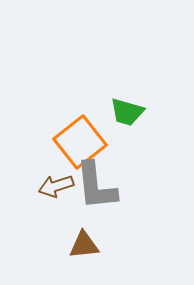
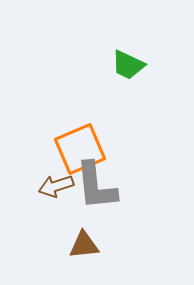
green trapezoid: moved 1 px right, 47 px up; rotated 9 degrees clockwise
orange square: moved 7 px down; rotated 15 degrees clockwise
